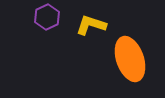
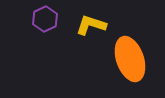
purple hexagon: moved 2 px left, 2 px down
